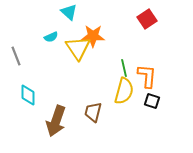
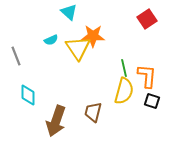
cyan semicircle: moved 3 px down
